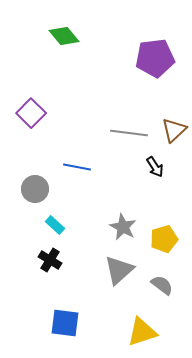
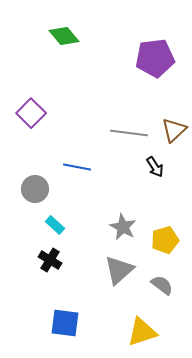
yellow pentagon: moved 1 px right, 1 px down
